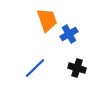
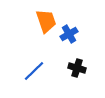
orange trapezoid: moved 1 px left, 1 px down
blue line: moved 1 px left, 3 px down
